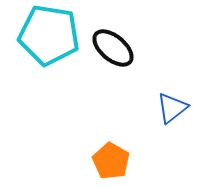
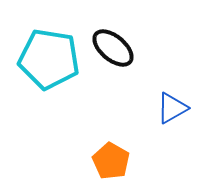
cyan pentagon: moved 24 px down
blue triangle: rotated 8 degrees clockwise
